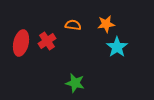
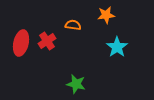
orange star: moved 9 px up
green star: moved 1 px right, 1 px down
